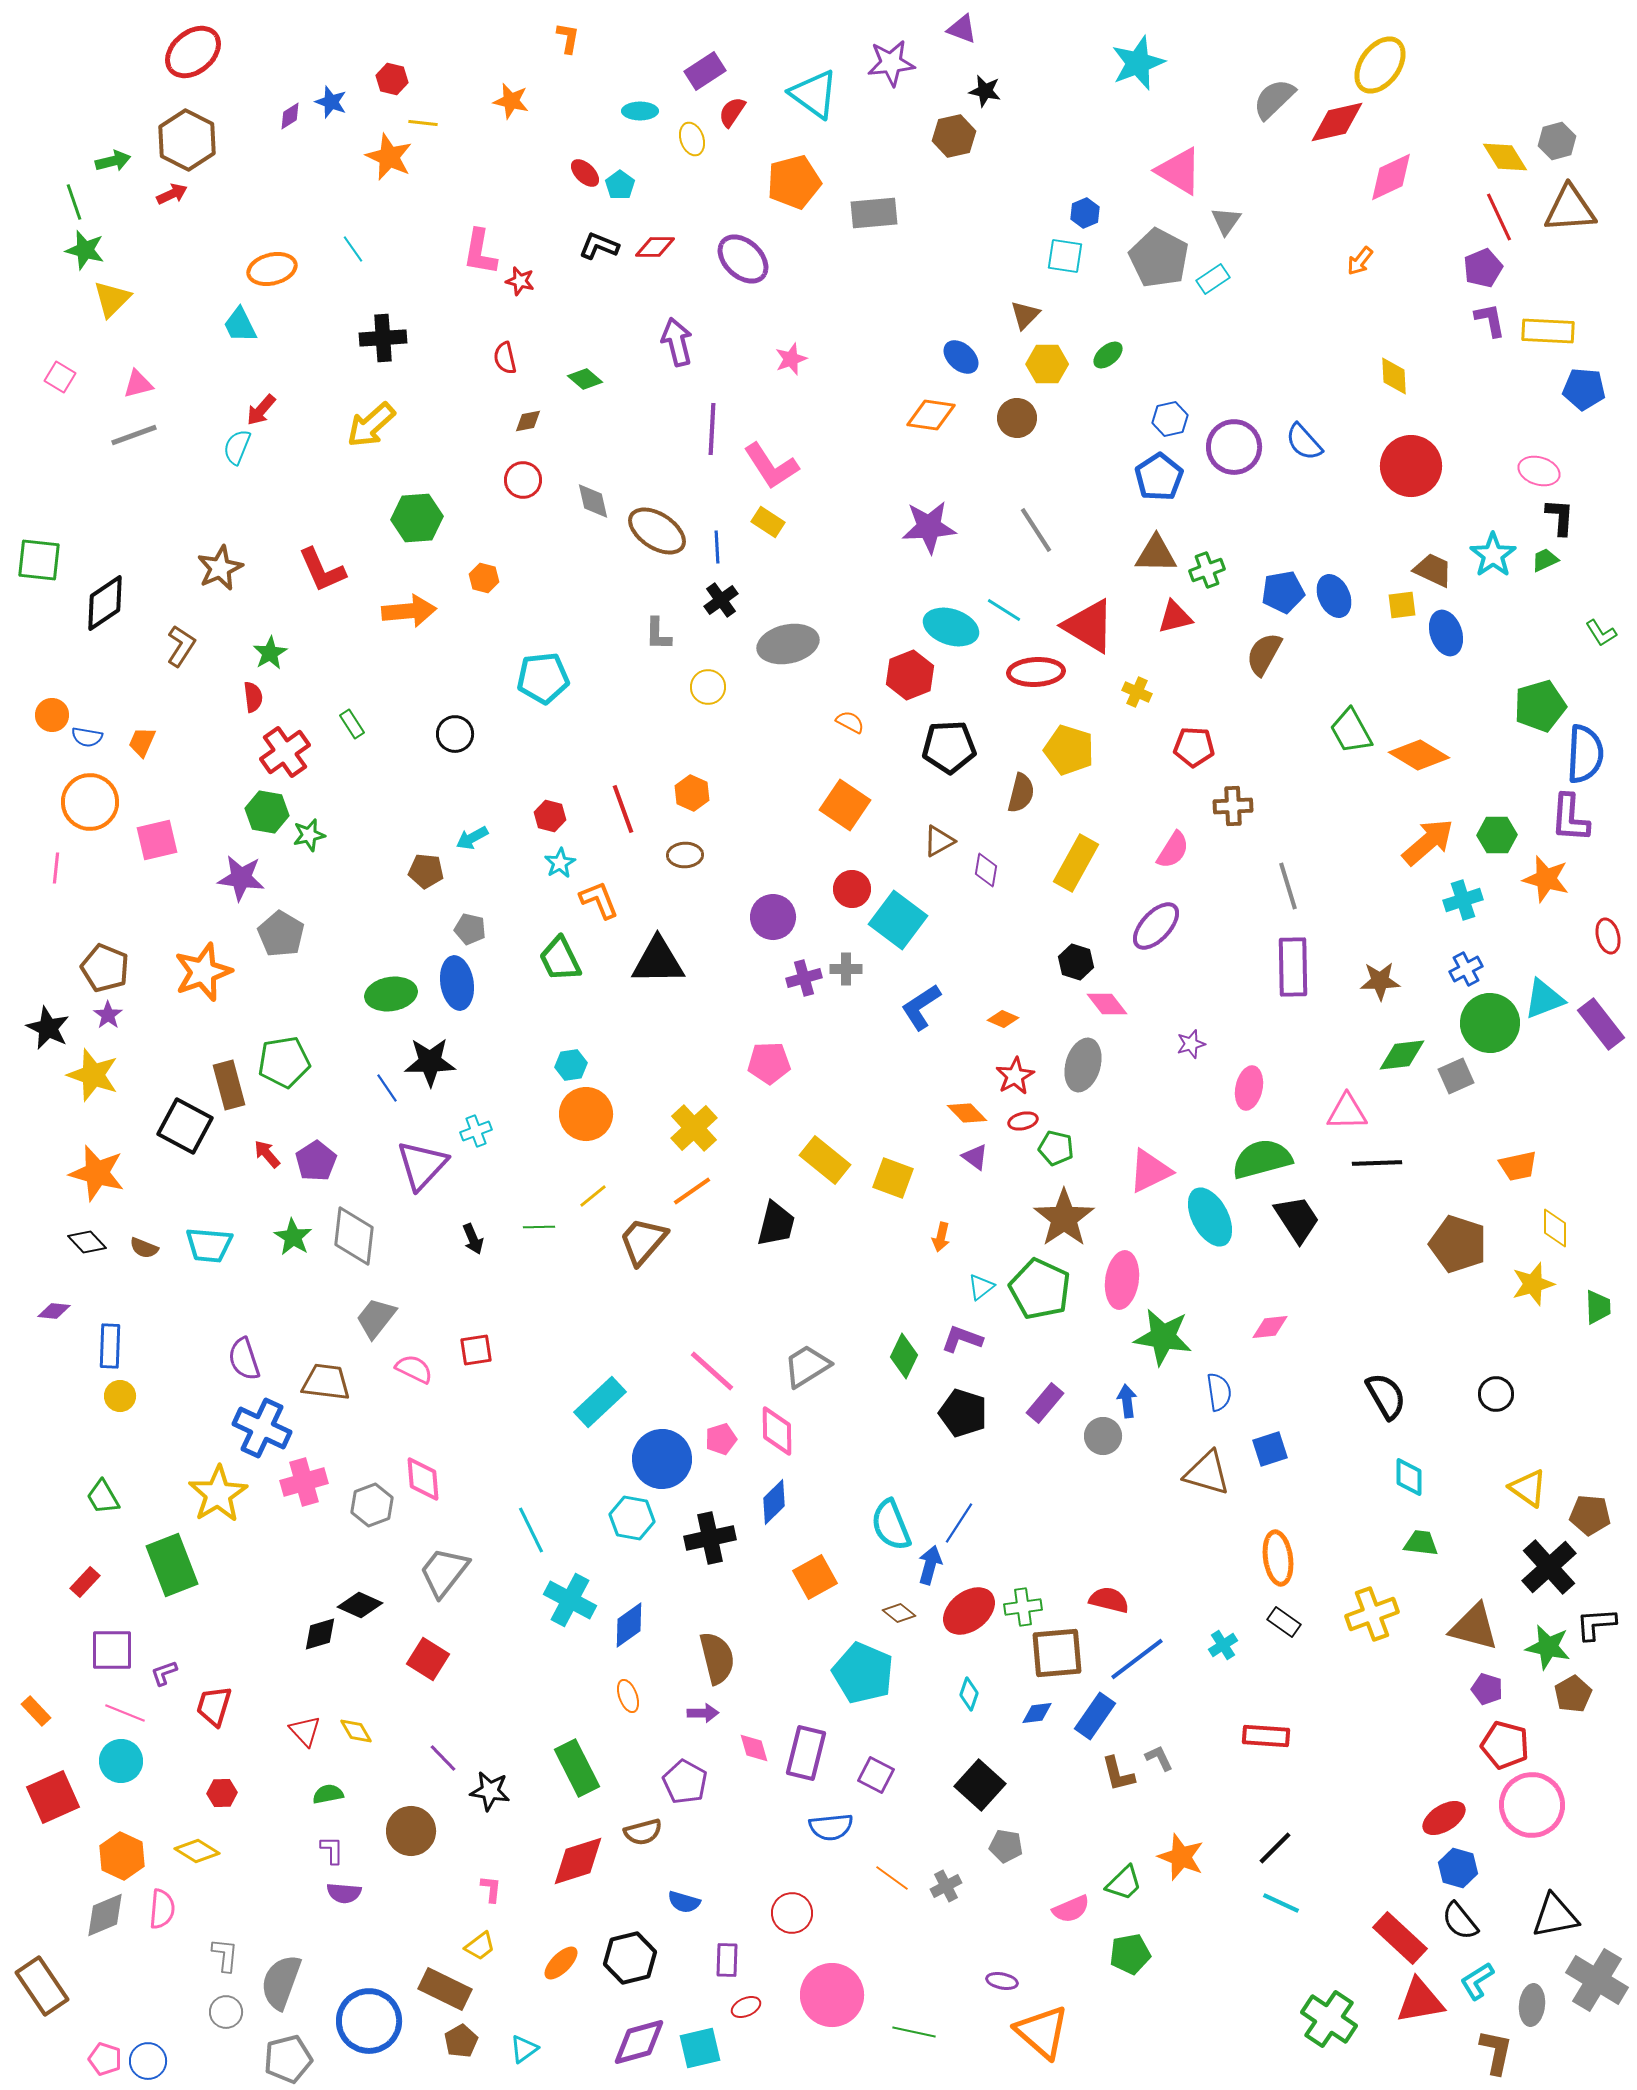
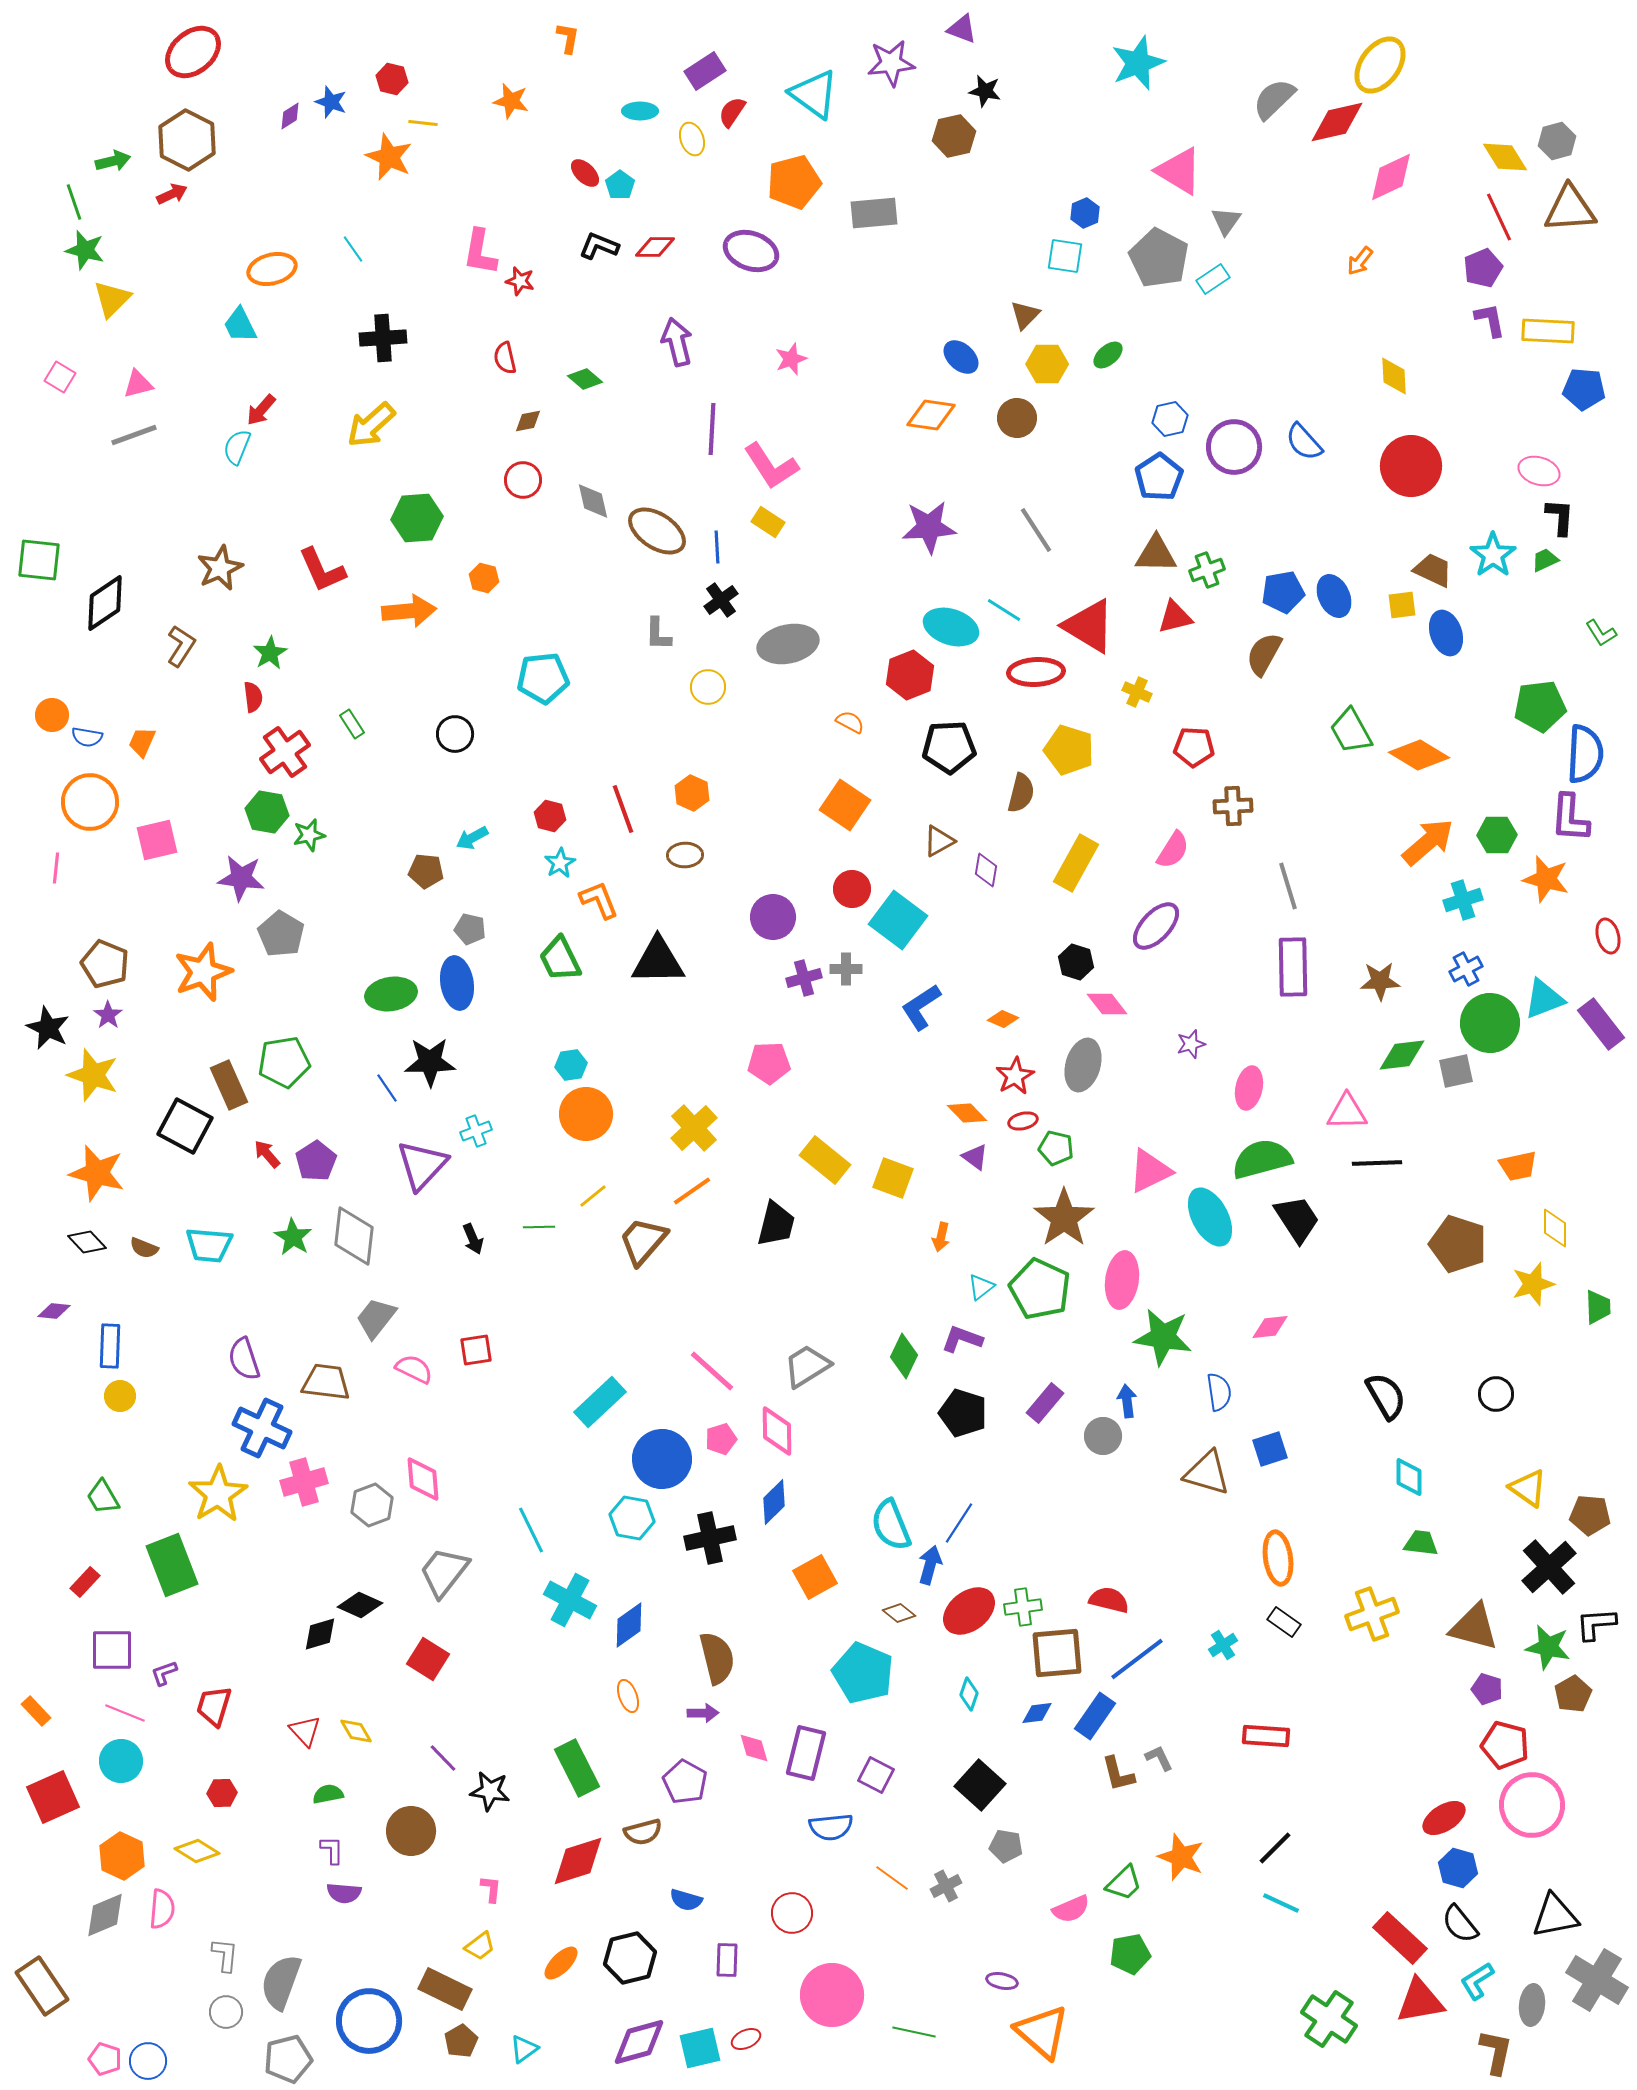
purple ellipse at (743, 259): moved 8 px right, 8 px up; rotated 24 degrees counterclockwise
green pentagon at (1540, 706): rotated 9 degrees clockwise
brown pentagon at (105, 968): moved 4 px up
gray square at (1456, 1076): moved 5 px up; rotated 12 degrees clockwise
brown rectangle at (229, 1085): rotated 9 degrees counterclockwise
blue semicircle at (684, 1902): moved 2 px right, 2 px up
black semicircle at (1460, 1921): moved 3 px down
red ellipse at (746, 2007): moved 32 px down
